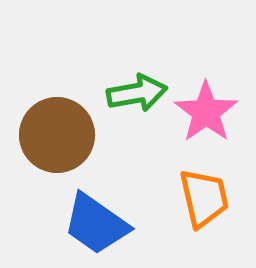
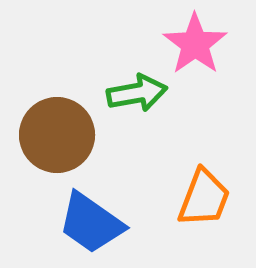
pink star: moved 11 px left, 68 px up
orange trapezoid: rotated 34 degrees clockwise
blue trapezoid: moved 5 px left, 1 px up
